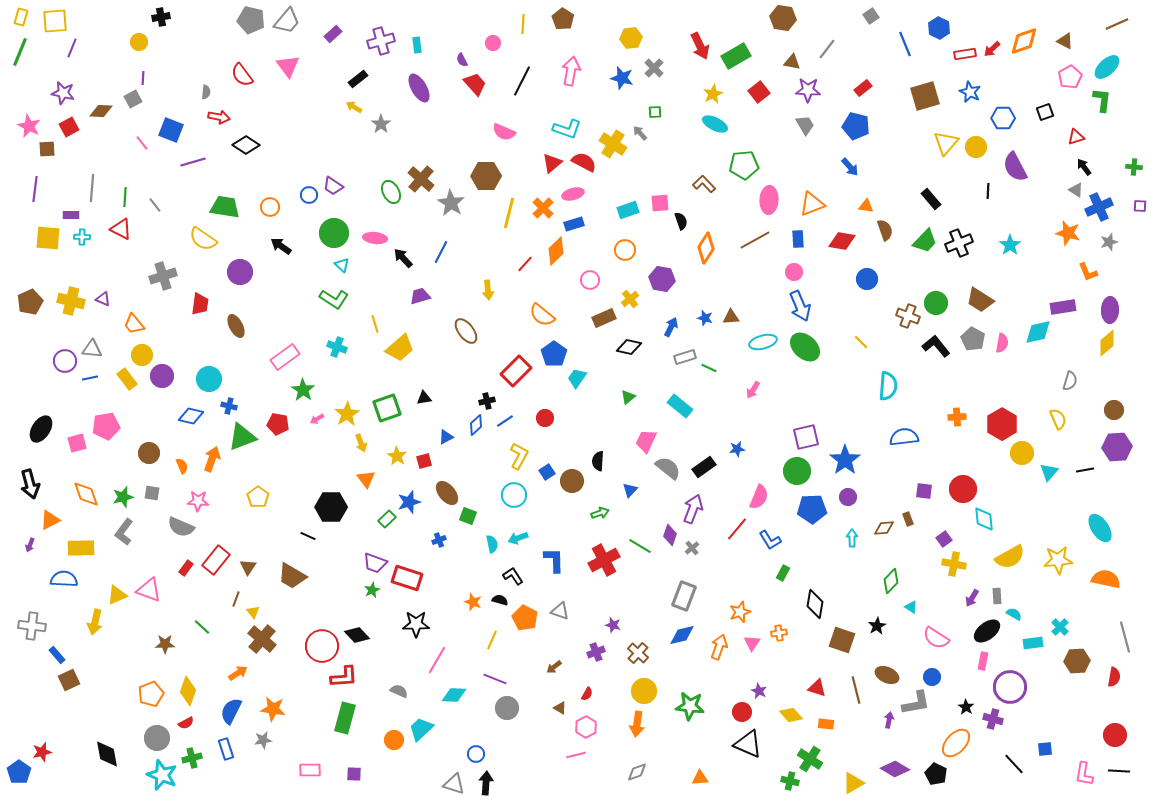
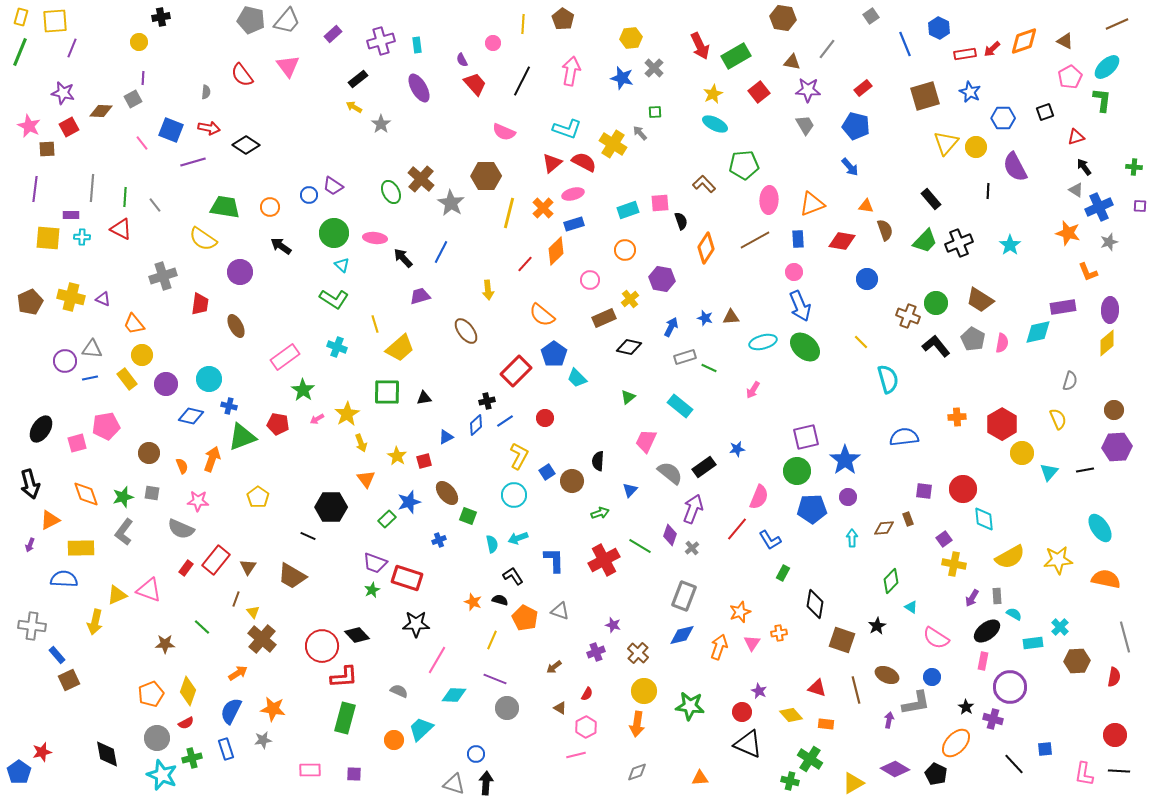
red arrow at (219, 117): moved 10 px left, 11 px down
yellow cross at (71, 301): moved 4 px up
purple circle at (162, 376): moved 4 px right, 8 px down
cyan trapezoid at (577, 378): rotated 80 degrees counterclockwise
cyan semicircle at (888, 386): moved 7 px up; rotated 20 degrees counterclockwise
green square at (387, 408): moved 16 px up; rotated 20 degrees clockwise
gray semicircle at (668, 468): moved 2 px right, 5 px down
gray semicircle at (181, 527): moved 2 px down
